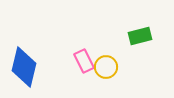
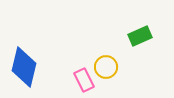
green rectangle: rotated 10 degrees counterclockwise
pink rectangle: moved 19 px down
